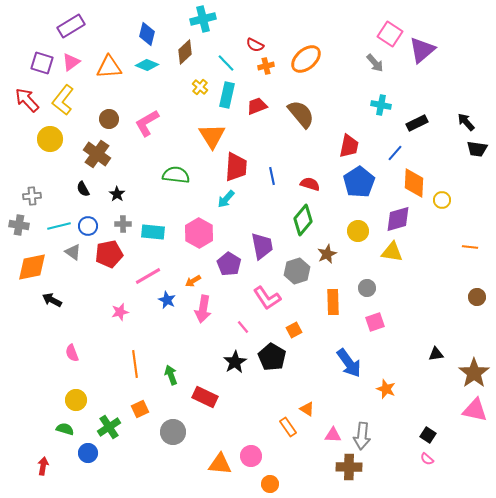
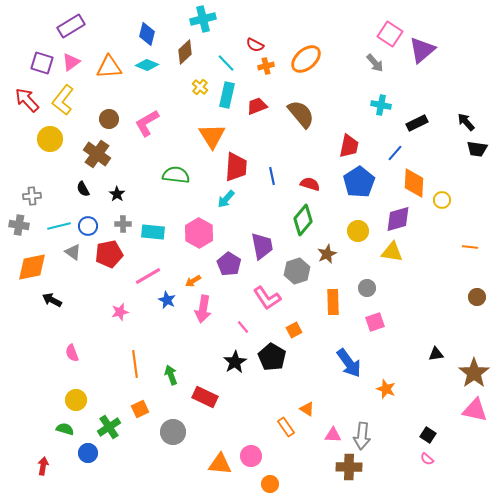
orange rectangle at (288, 427): moved 2 px left
